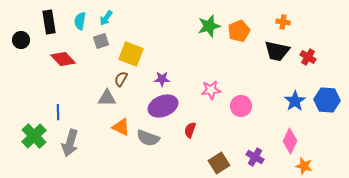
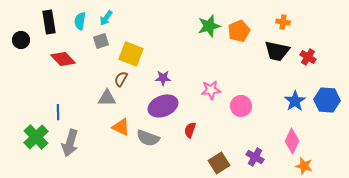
purple star: moved 1 px right, 1 px up
green cross: moved 2 px right, 1 px down
pink diamond: moved 2 px right
